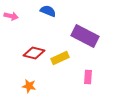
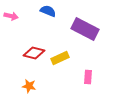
purple rectangle: moved 7 px up
